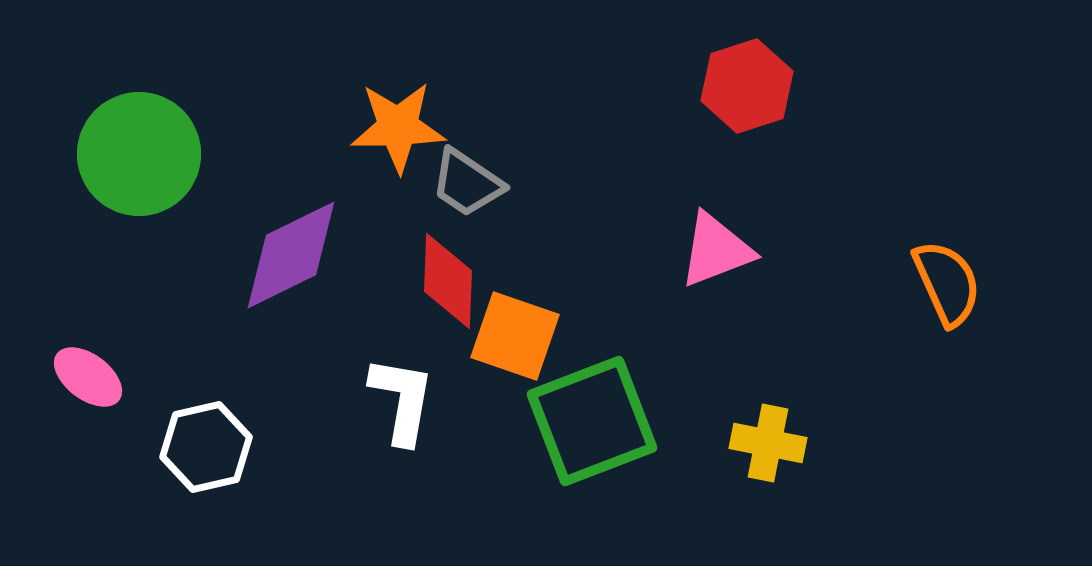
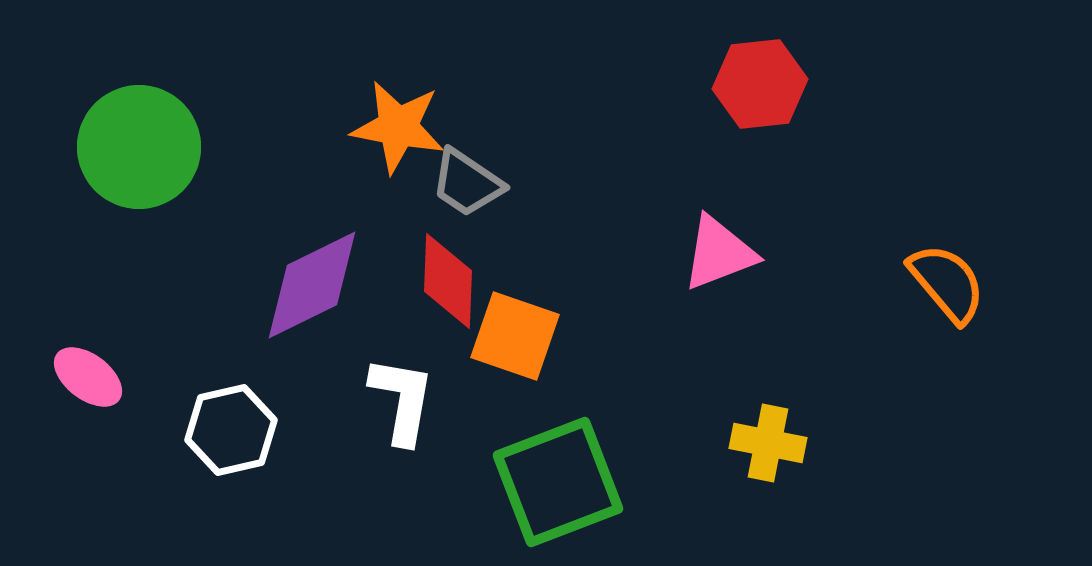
red hexagon: moved 13 px right, 2 px up; rotated 12 degrees clockwise
orange star: rotated 12 degrees clockwise
green circle: moved 7 px up
pink triangle: moved 3 px right, 3 px down
purple diamond: moved 21 px right, 30 px down
orange semicircle: rotated 16 degrees counterclockwise
green square: moved 34 px left, 61 px down
white hexagon: moved 25 px right, 17 px up
